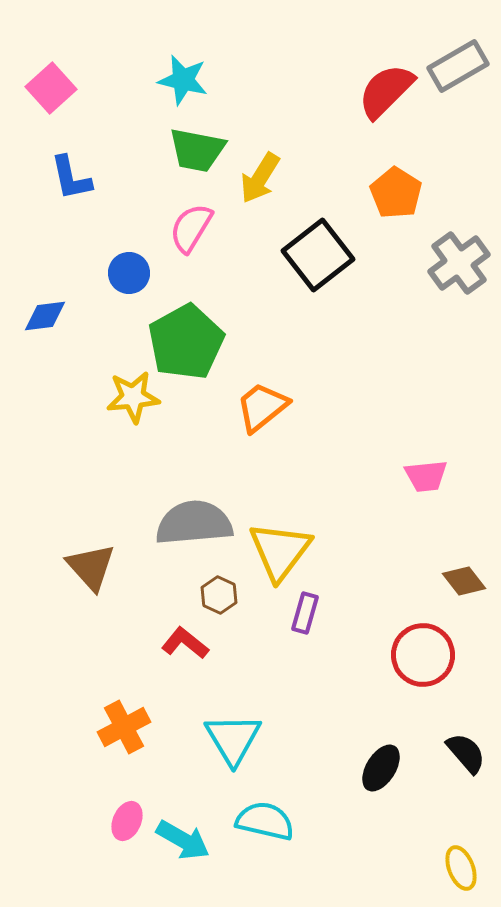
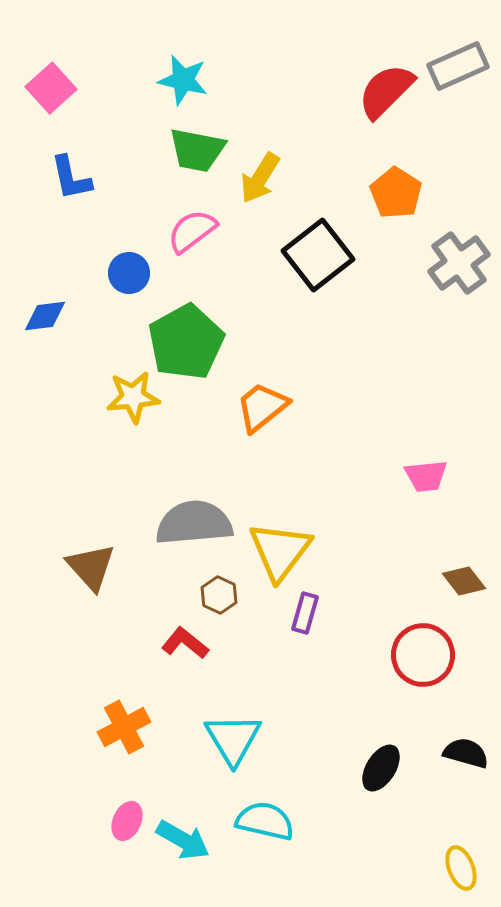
gray rectangle: rotated 6 degrees clockwise
pink semicircle: moved 1 px right, 3 px down; rotated 22 degrees clockwise
black semicircle: rotated 33 degrees counterclockwise
